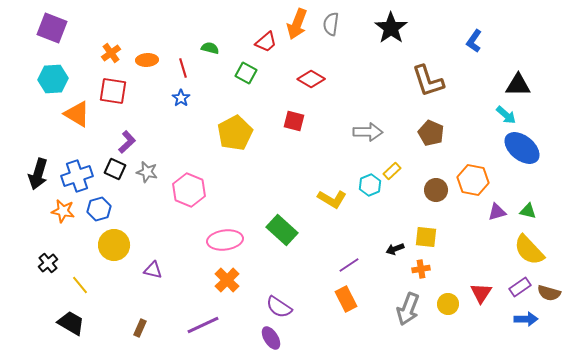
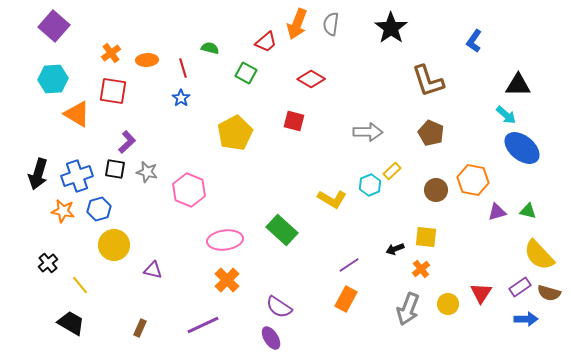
purple square at (52, 28): moved 2 px right, 2 px up; rotated 20 degrees clockwise
black square at (115, 169): rotated 15 degrees counterclockwise
yellow semicircle at (529, 250): moved 10 px right, 5 px down
orange cross at (421, 269): rotated 30 degrees counterclockwise
orange rectangle at (346, 299): rotated 55 degrees clockwise
